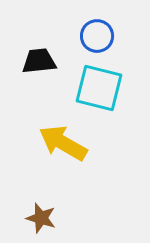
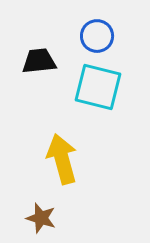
cyan square: moved 1 px left, 1 px up
yellow arrow: moved 1 px left, 16 px down; rotated 45 degrees clockwise
